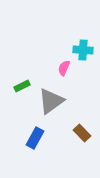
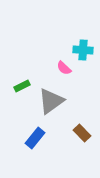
pink semicircle: rotated 70 degrees counterclockwise
blue rectangle: rotated 10 degrees clockwise
